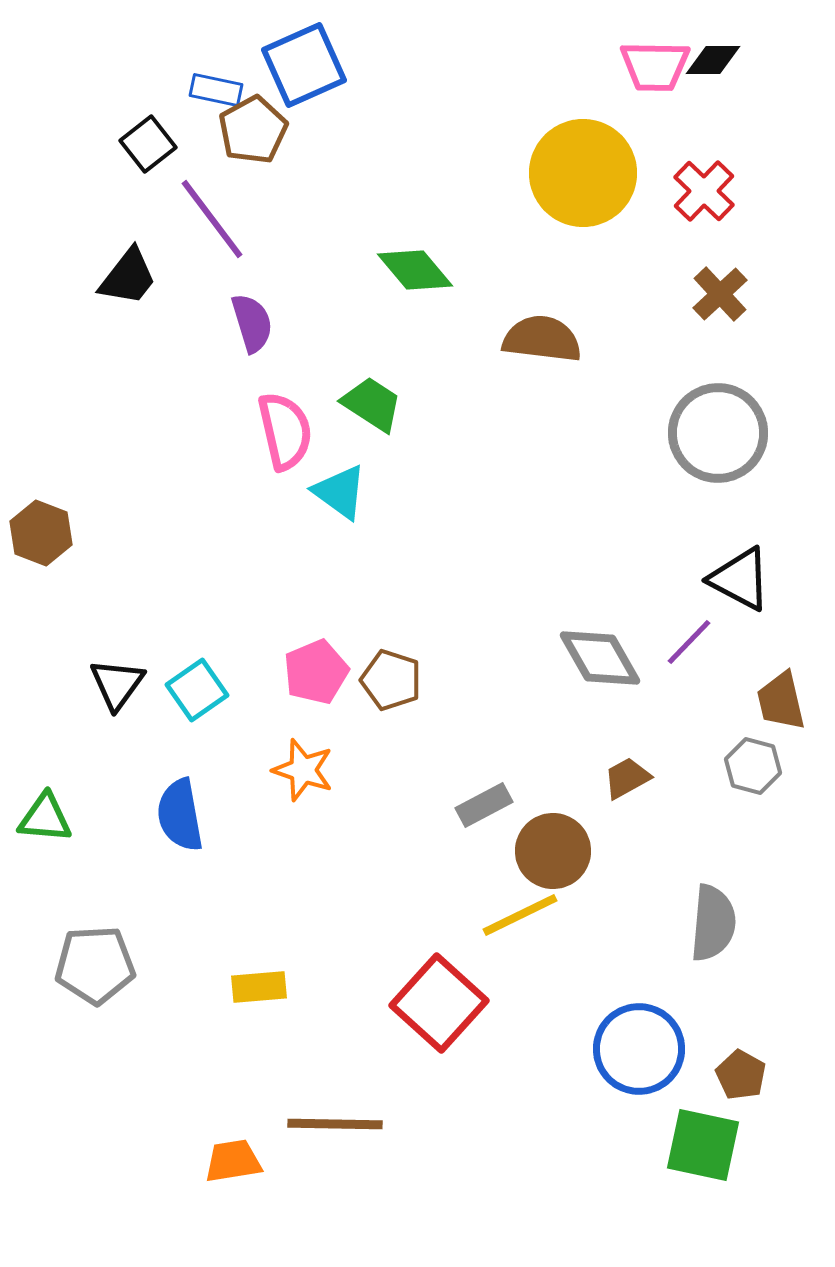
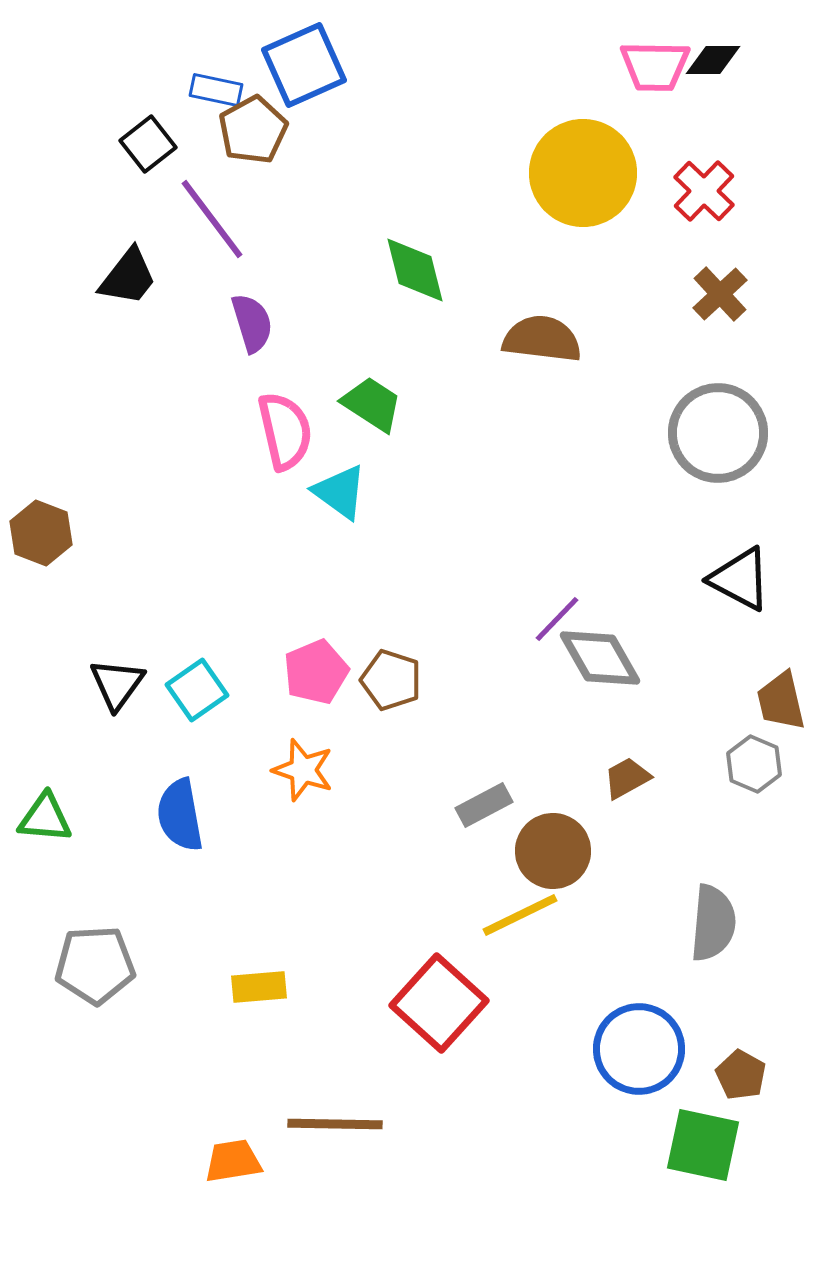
green diamond at (415, 270): rotated 26 degrees clockwise
purple line at (689, 642): moved 132 px left, 23 px up
gray hexagon at (753, 766): moved 1 px right, 2 px up; rotated 8 degrees clockwise
